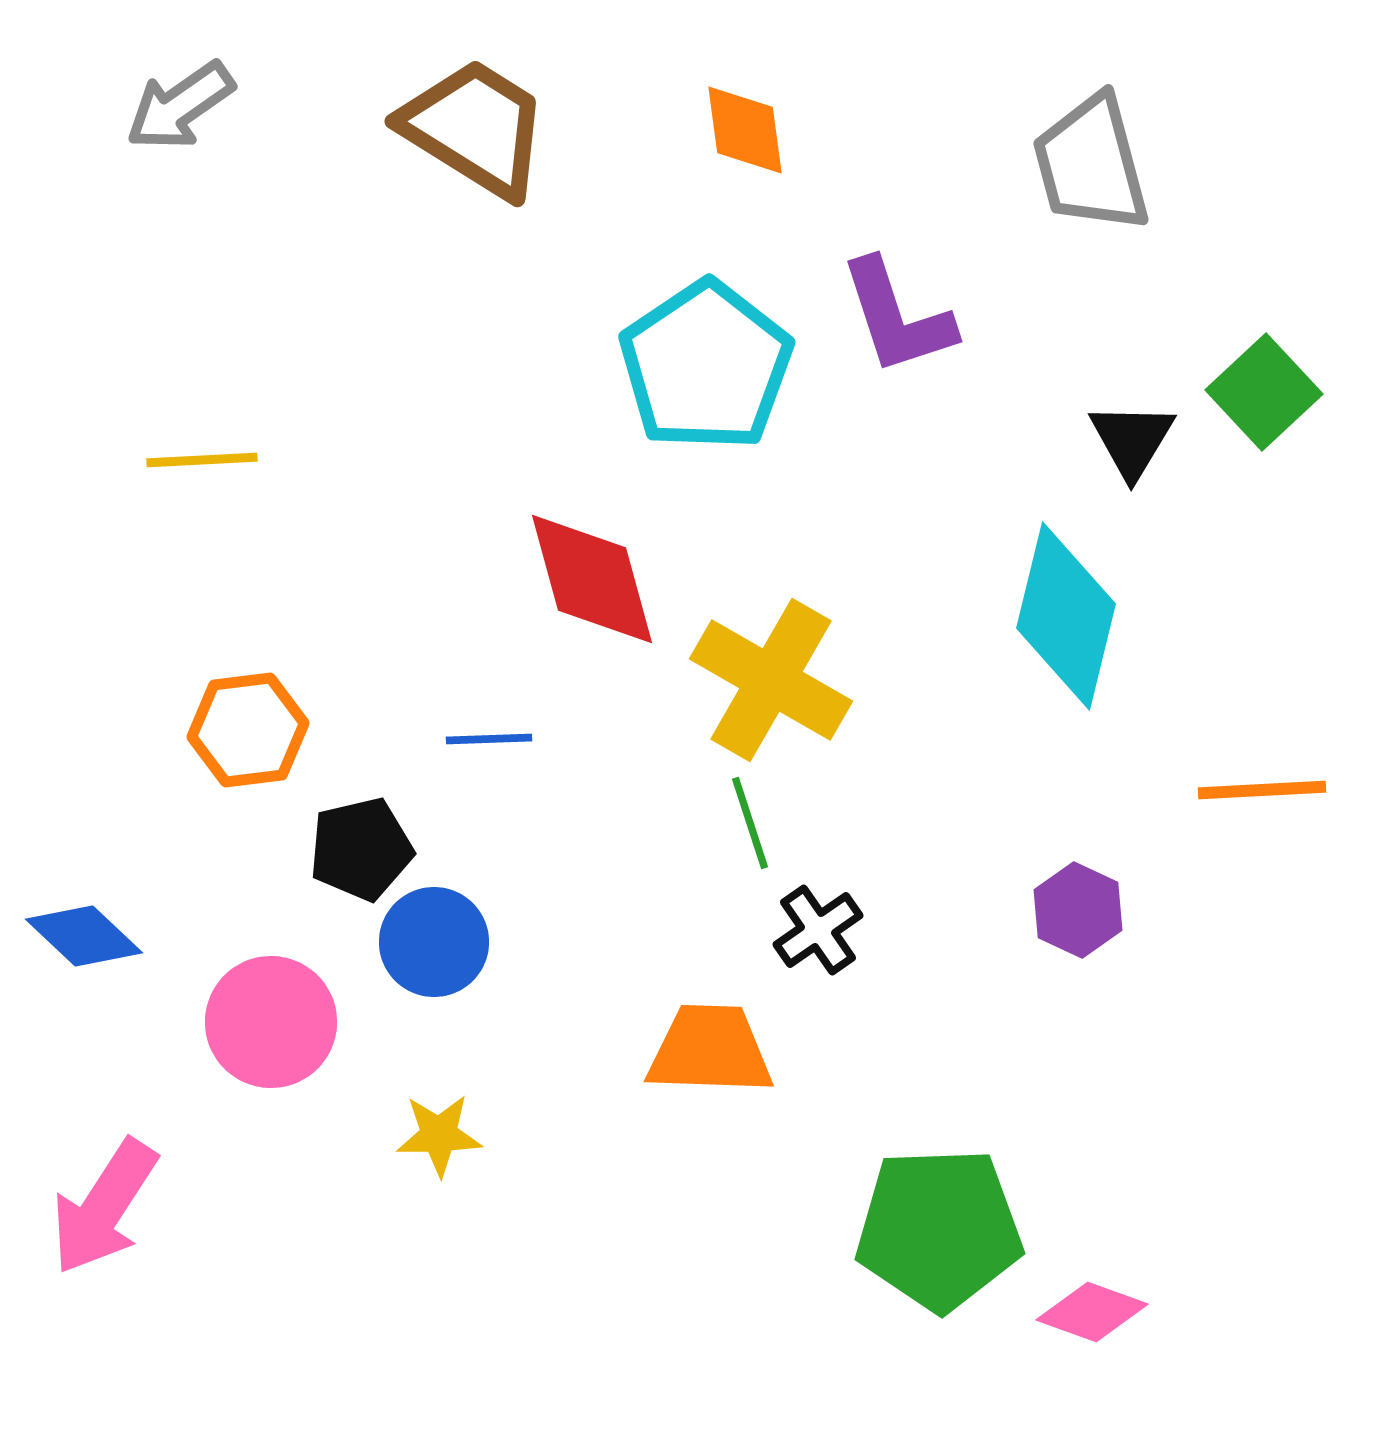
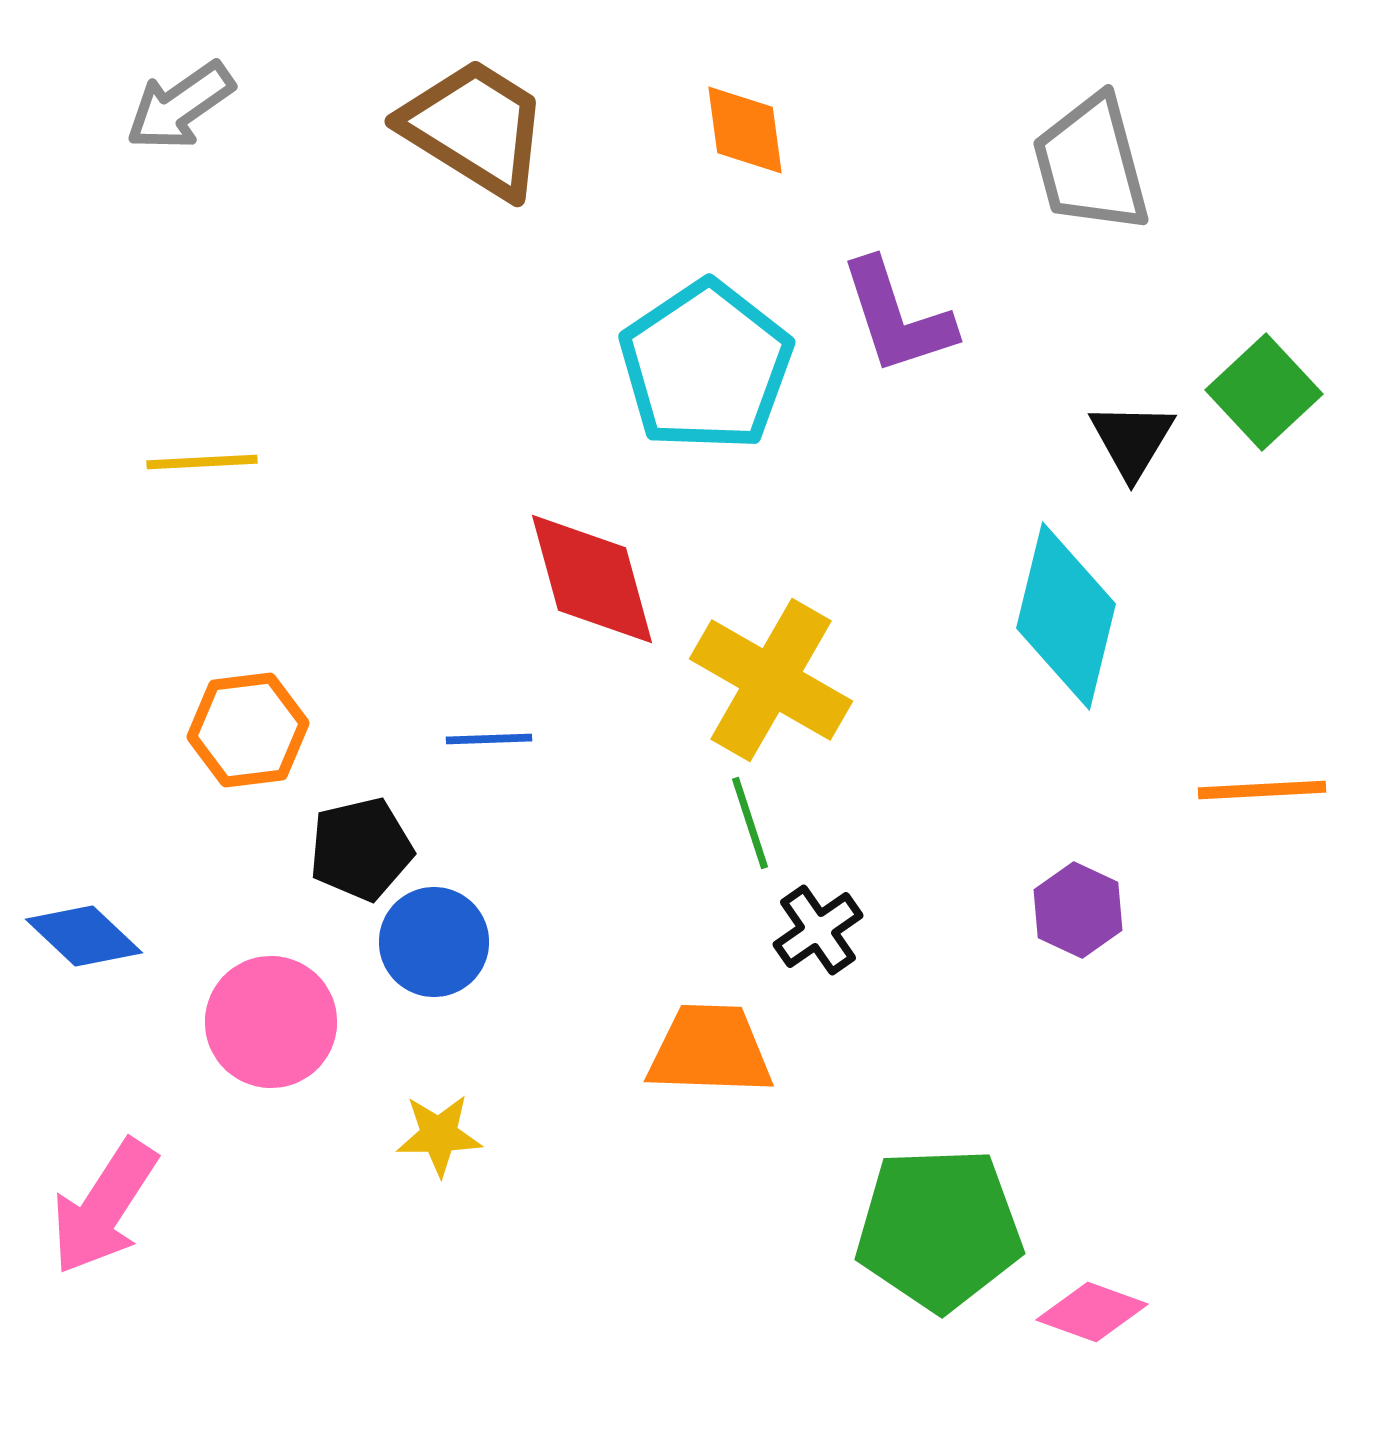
yellow line: moved 2 px down
